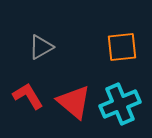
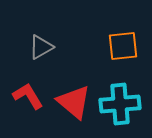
orange square: moved 1 px right, 1 px up
cyan cross: rotated 18 degrees clockwise
